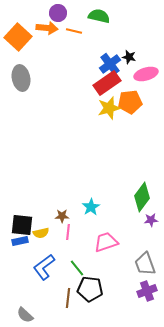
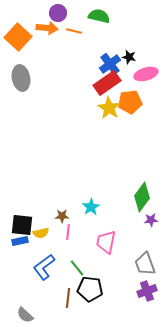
yellow star: rotated 25 degrees counterclockwise
pink trapezoid: rotated 60 degrees counterclockwise
